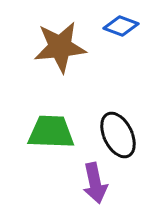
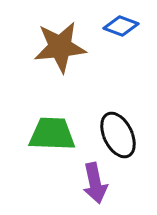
green trapezoid: moved 1 px right, 2 px down
